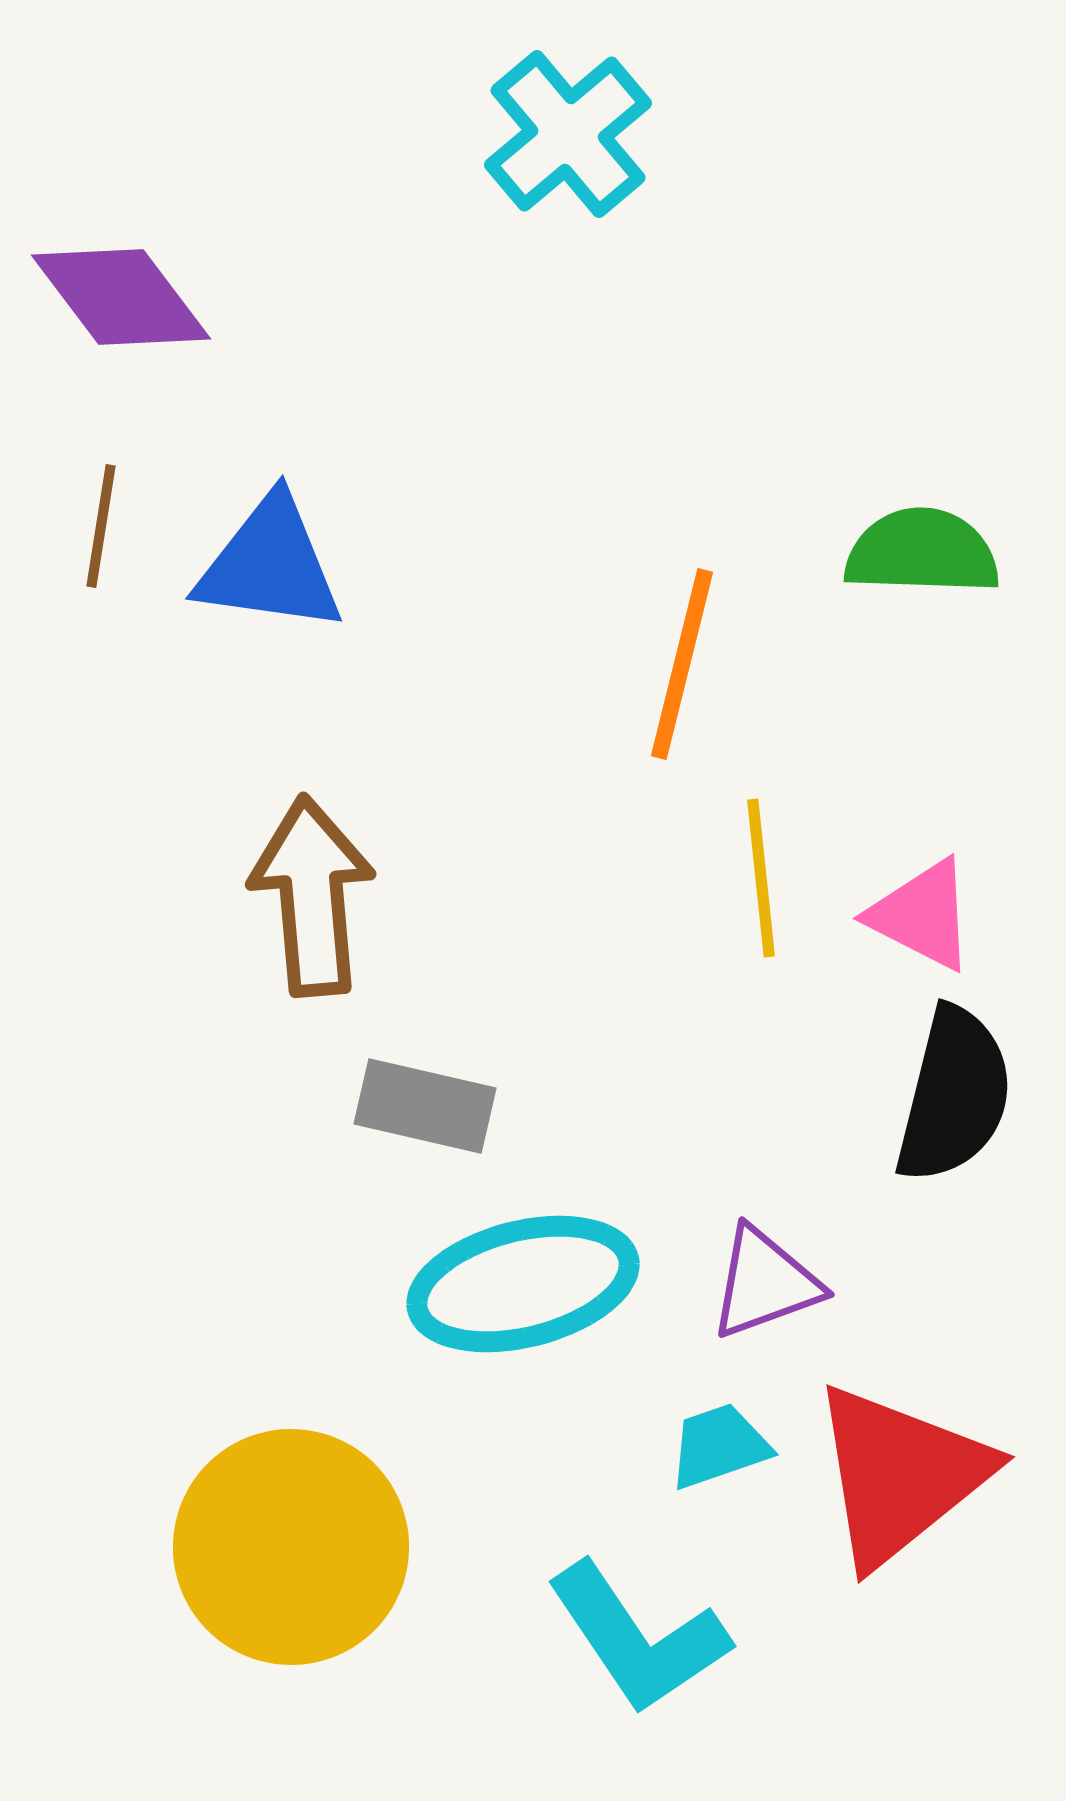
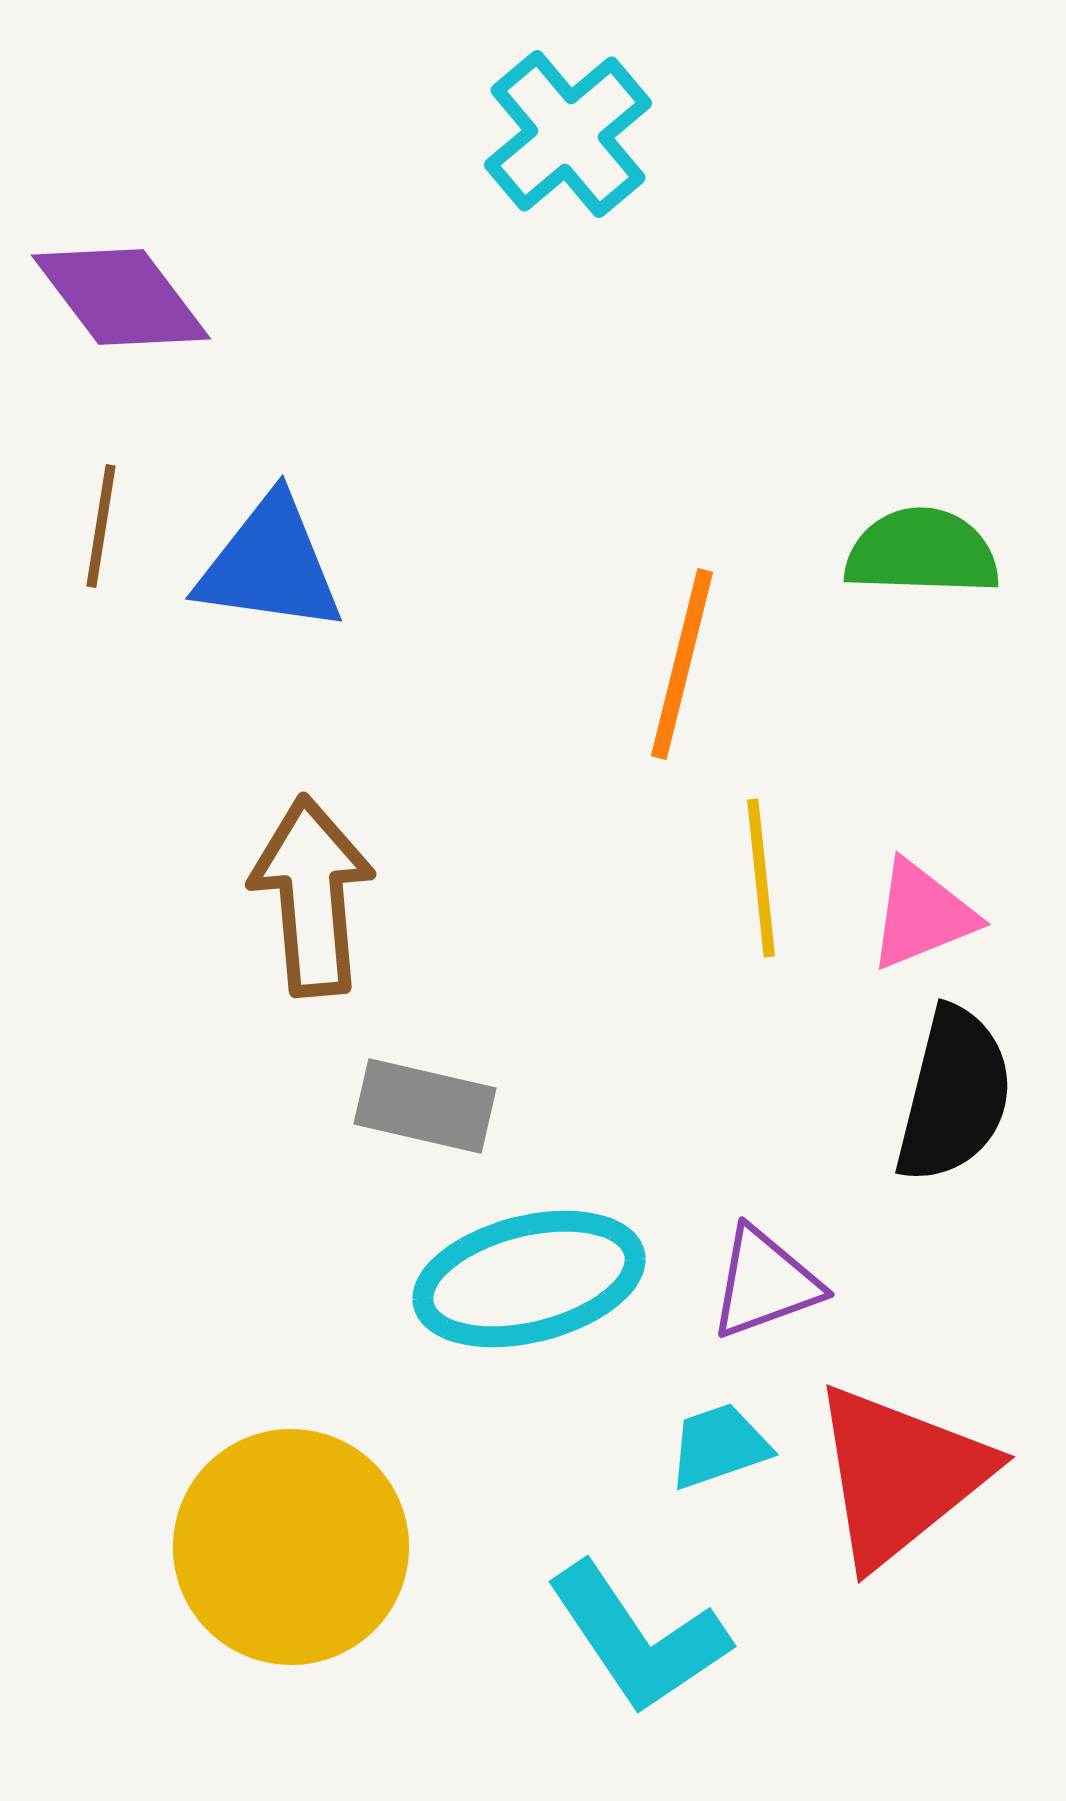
pink triangle: rotated 49 degrees counterclockwise
cyan ellipse: moved 6 px right, 5 px up
